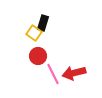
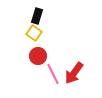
black rectangle: moved 6 px left, 7 px up
red arrow: rotated 40 degrees counterclockwise
